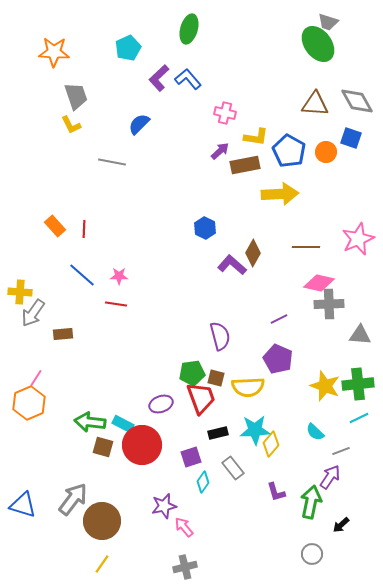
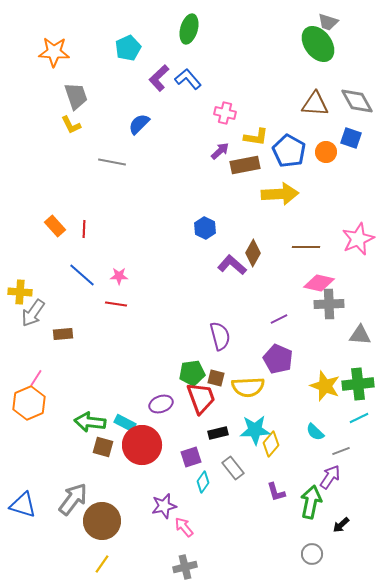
cyan rectangle at (123, 424): moved 2 px right, 1 px up
